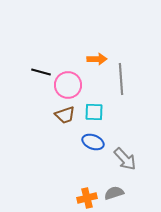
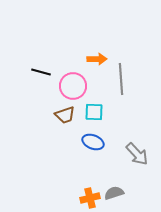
pink circle: moved 5 px right, 1 px down
gray arrow: moved 12 px right, 5 px up
orange cross: moved 3 px right
